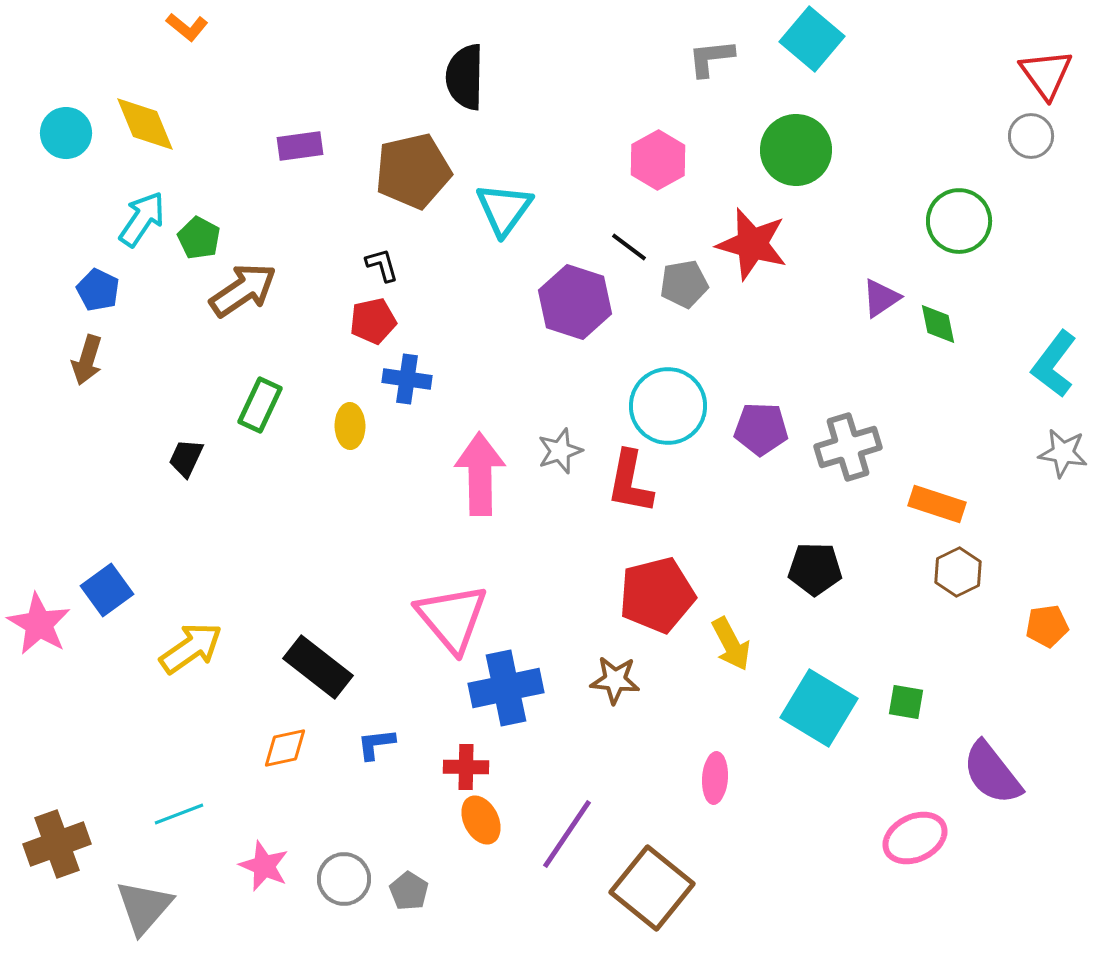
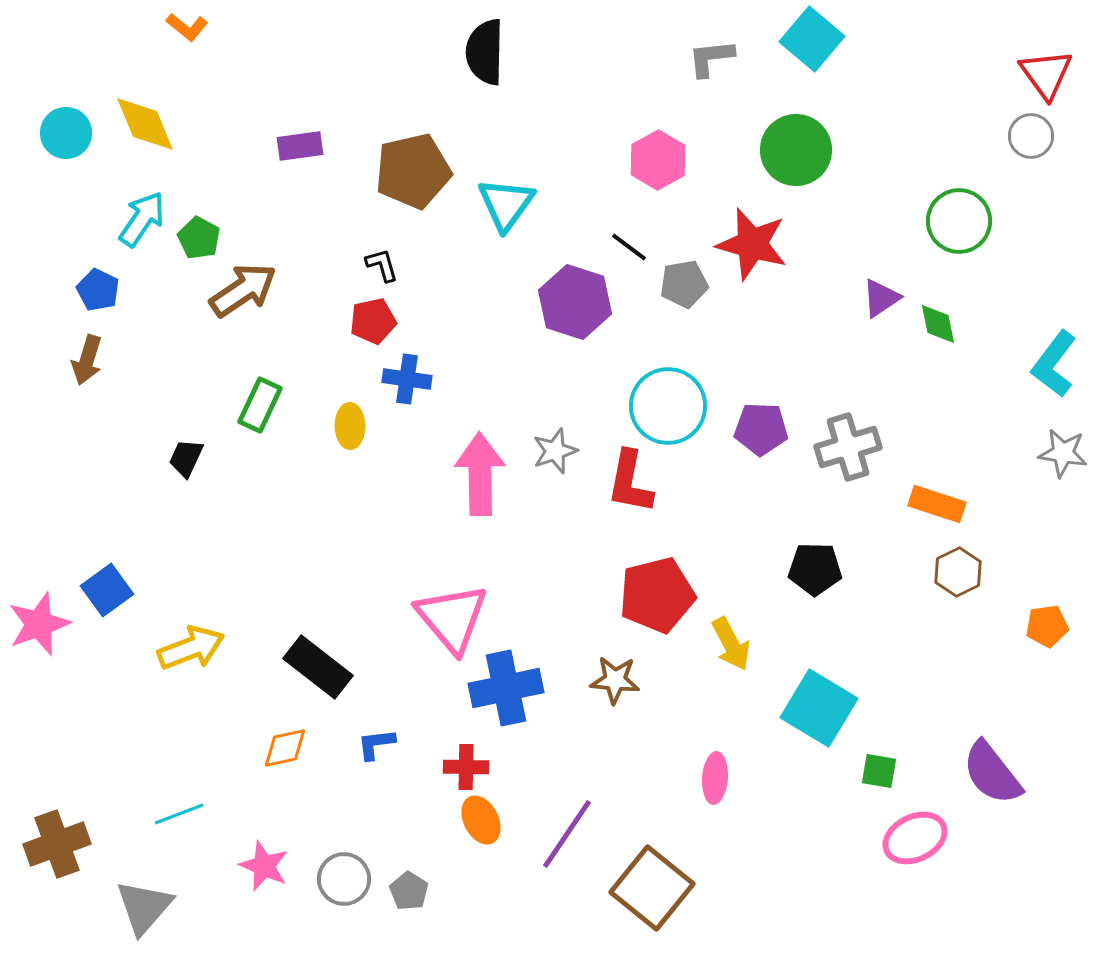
black semicircle at (465, 77): moved 20 px right, 25 px up
cyan triangle at (504, 209): moved 2 px right, 5 px up
gray star at (560, 451): moved 5 px left
pink star at (39, 624): rotated 22 degrees clockwise
yellow arrow at (191, 648): rotated 14 degrees clockwise
green square at (906, 702): moved 27 px left, 69 px down
